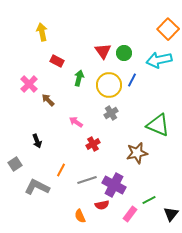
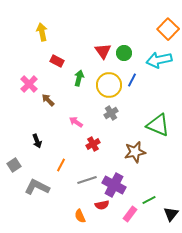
brown star: moved 2 px left, 1 px up
gray square: moved 1 px left, 1 px down
orange line: moved 5 px up
